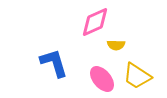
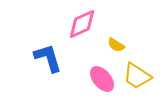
pink diamond: moved 13 px left, 2 px down
yellow semicircle: rotated 30 degrees clockwise
blue L-shape: moved 6 px left, 5 px up
